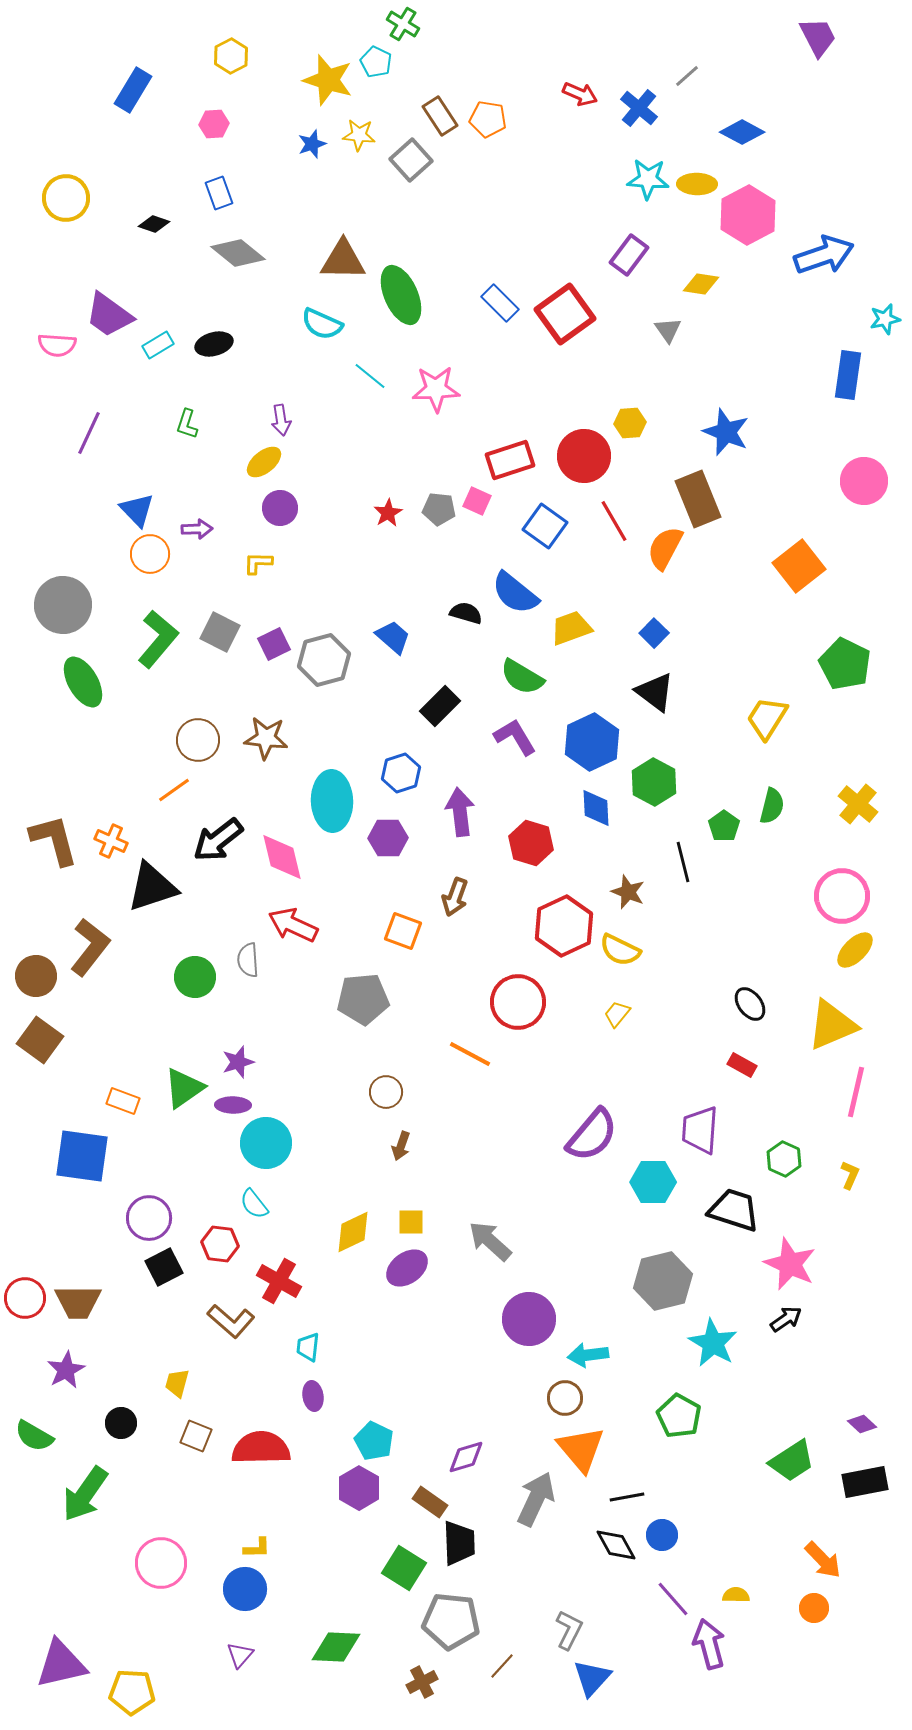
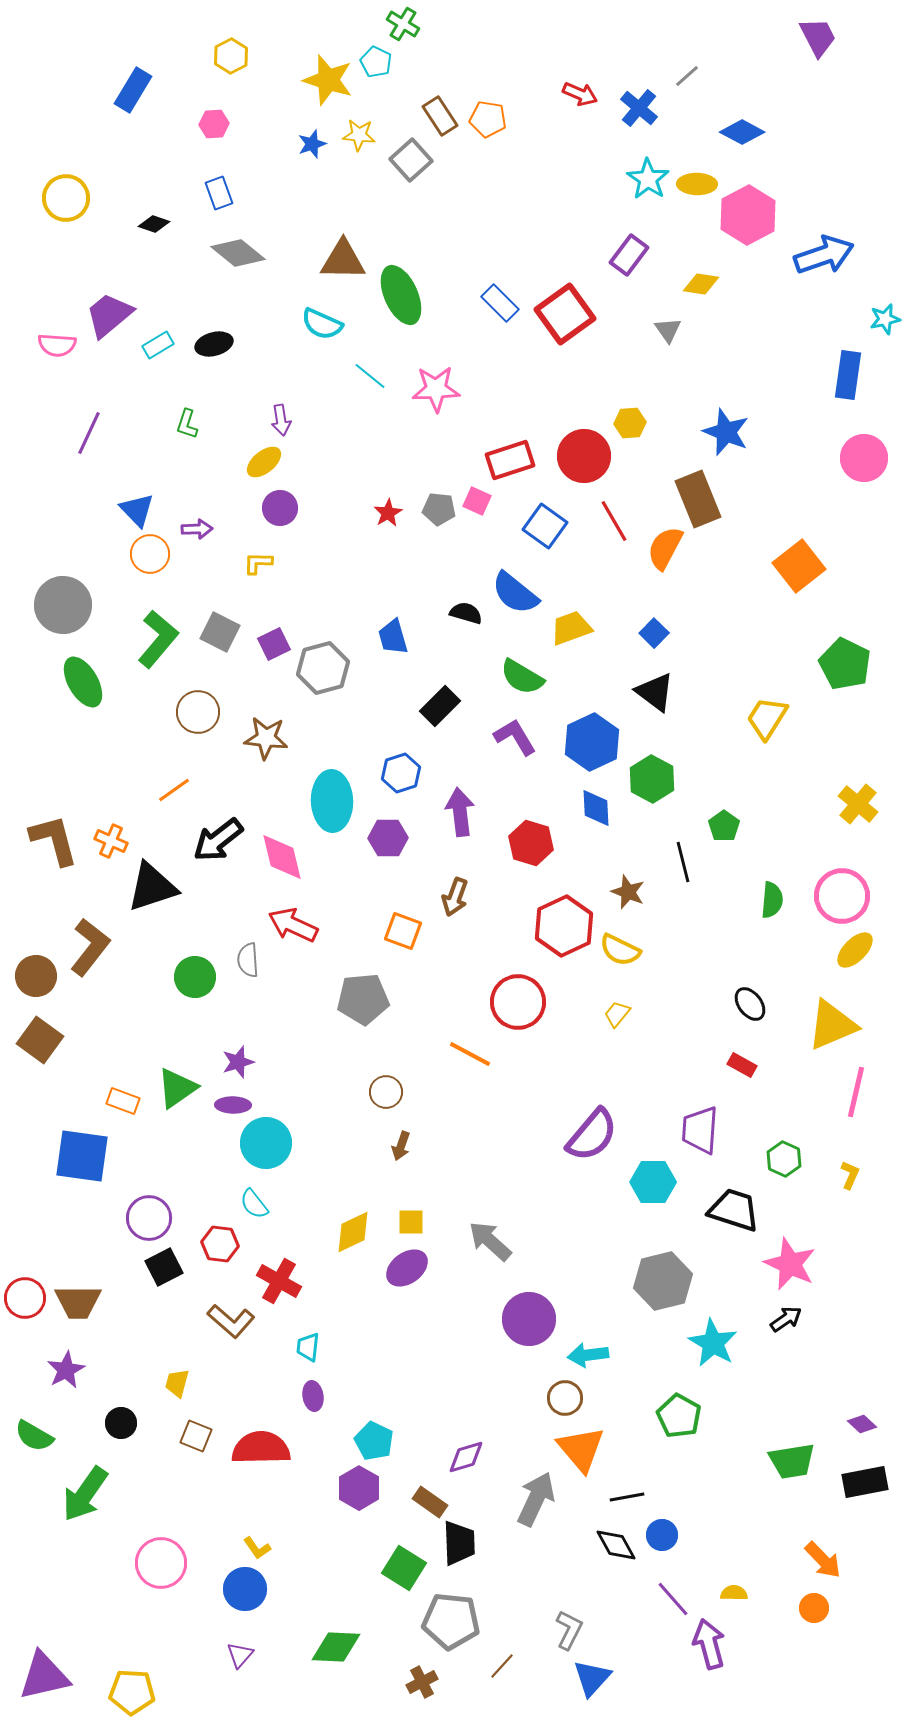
cyan star at (648, 179): rotated 30 degrees clockwise
purple trapezoid at (109, 315): rotated 104 degrees clockwise
pink circle at (864, 481): moved 23 px up
blue trapezoid at (393, 637): rotated 147 degrees counterclockwise
gray hexagon at (324, 660): moved 1 px left, 8 px down
brown circle at (198, 740): moved 28 px up
green hexagon at (654, 782): moved 2 px left, 3 px up
green semicircle at (772, 806): moved 94 px down; rotated 9 degrees counterclockwise
green triangle at (184, 1088): moved 7 px left
green trapezoid at (792, 1461): rotated 24 degrees clockwise
yellow L-shape at (257, 1548): rotated 56 degrees clockwise
yellow semicircle at (736, 1595): moved 2 px left, 2 px up
purple triangle at (61, 1664): moved 17 px left, 12 px down
